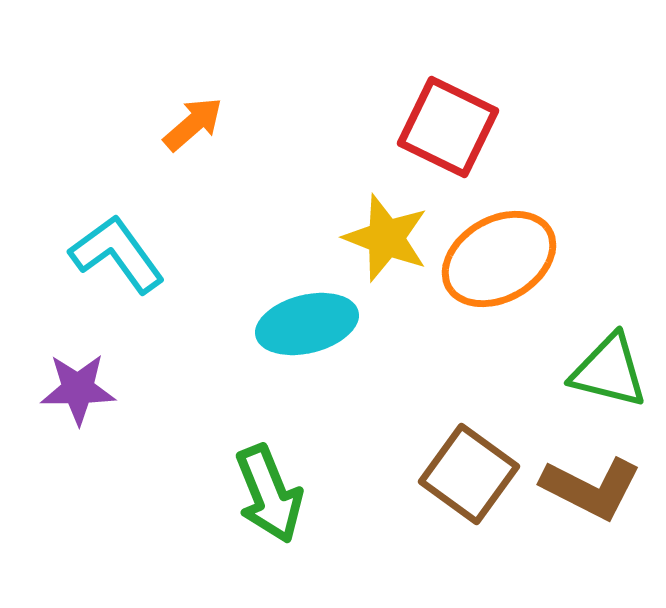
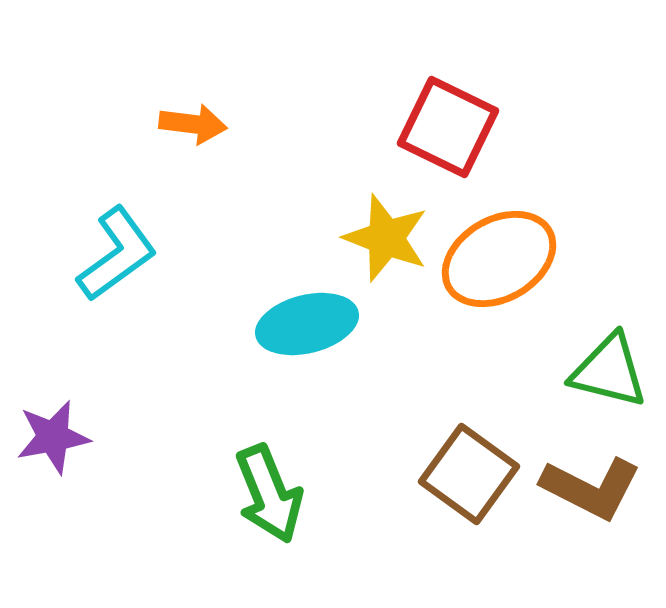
orange arrow: rotated 48 degrees clockwise
cyan L-shape: rotated 90 degrees clockwise
purple star: moved 25 px left, 48 px down; rotated 10 degrees counterclockwise
